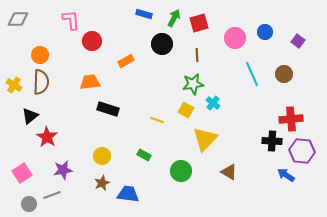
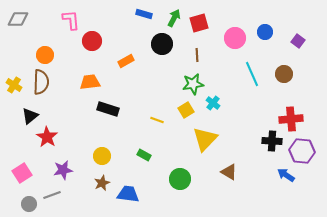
orange circle: moved 5 px right
yellow square: rotated 28 degrees clockwise
green circle: moved 1 px left, 8 px down
